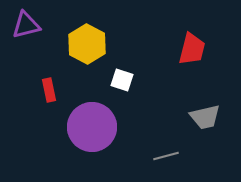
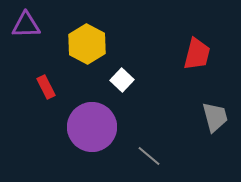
purple triangle: rotated 12 degrees clockwise
red trapezoid: moved 5 px right, 5 px down
white square: rotated 25 degrees clockwise
red rectangle: moved 3 px left, 3 px up; rotated 15 degrees counterclockwise
gray trapezoid: moved 10 px right; rotated 92 degrees counterclockwise
gray line: moved 17 px left; rotated 55 degrees clockwise
